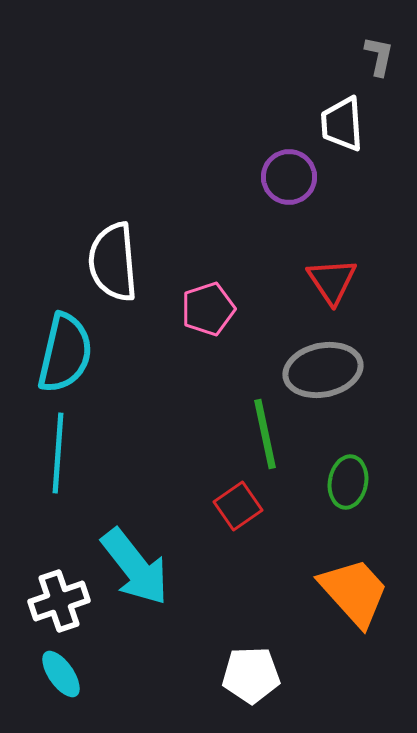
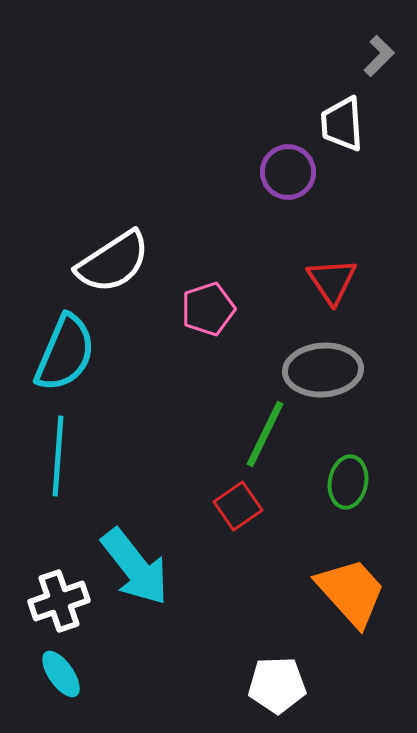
gray L-shape: rotated 33 degrees clockwise
purple circle: moved 1 px left, 5 px up
white semicircle: rotated 118 degrees counterclockwise
cyan semicircle: rotated 10 degrees clockwise
gray ellipse: rotated 8 degrees clockwise
green line: rotated 38 degrees clockwise
cyan line: moved 3 px down
orange trapezoid: moved 3 px left
white pentagon: moved 26 px right, 10 px down
